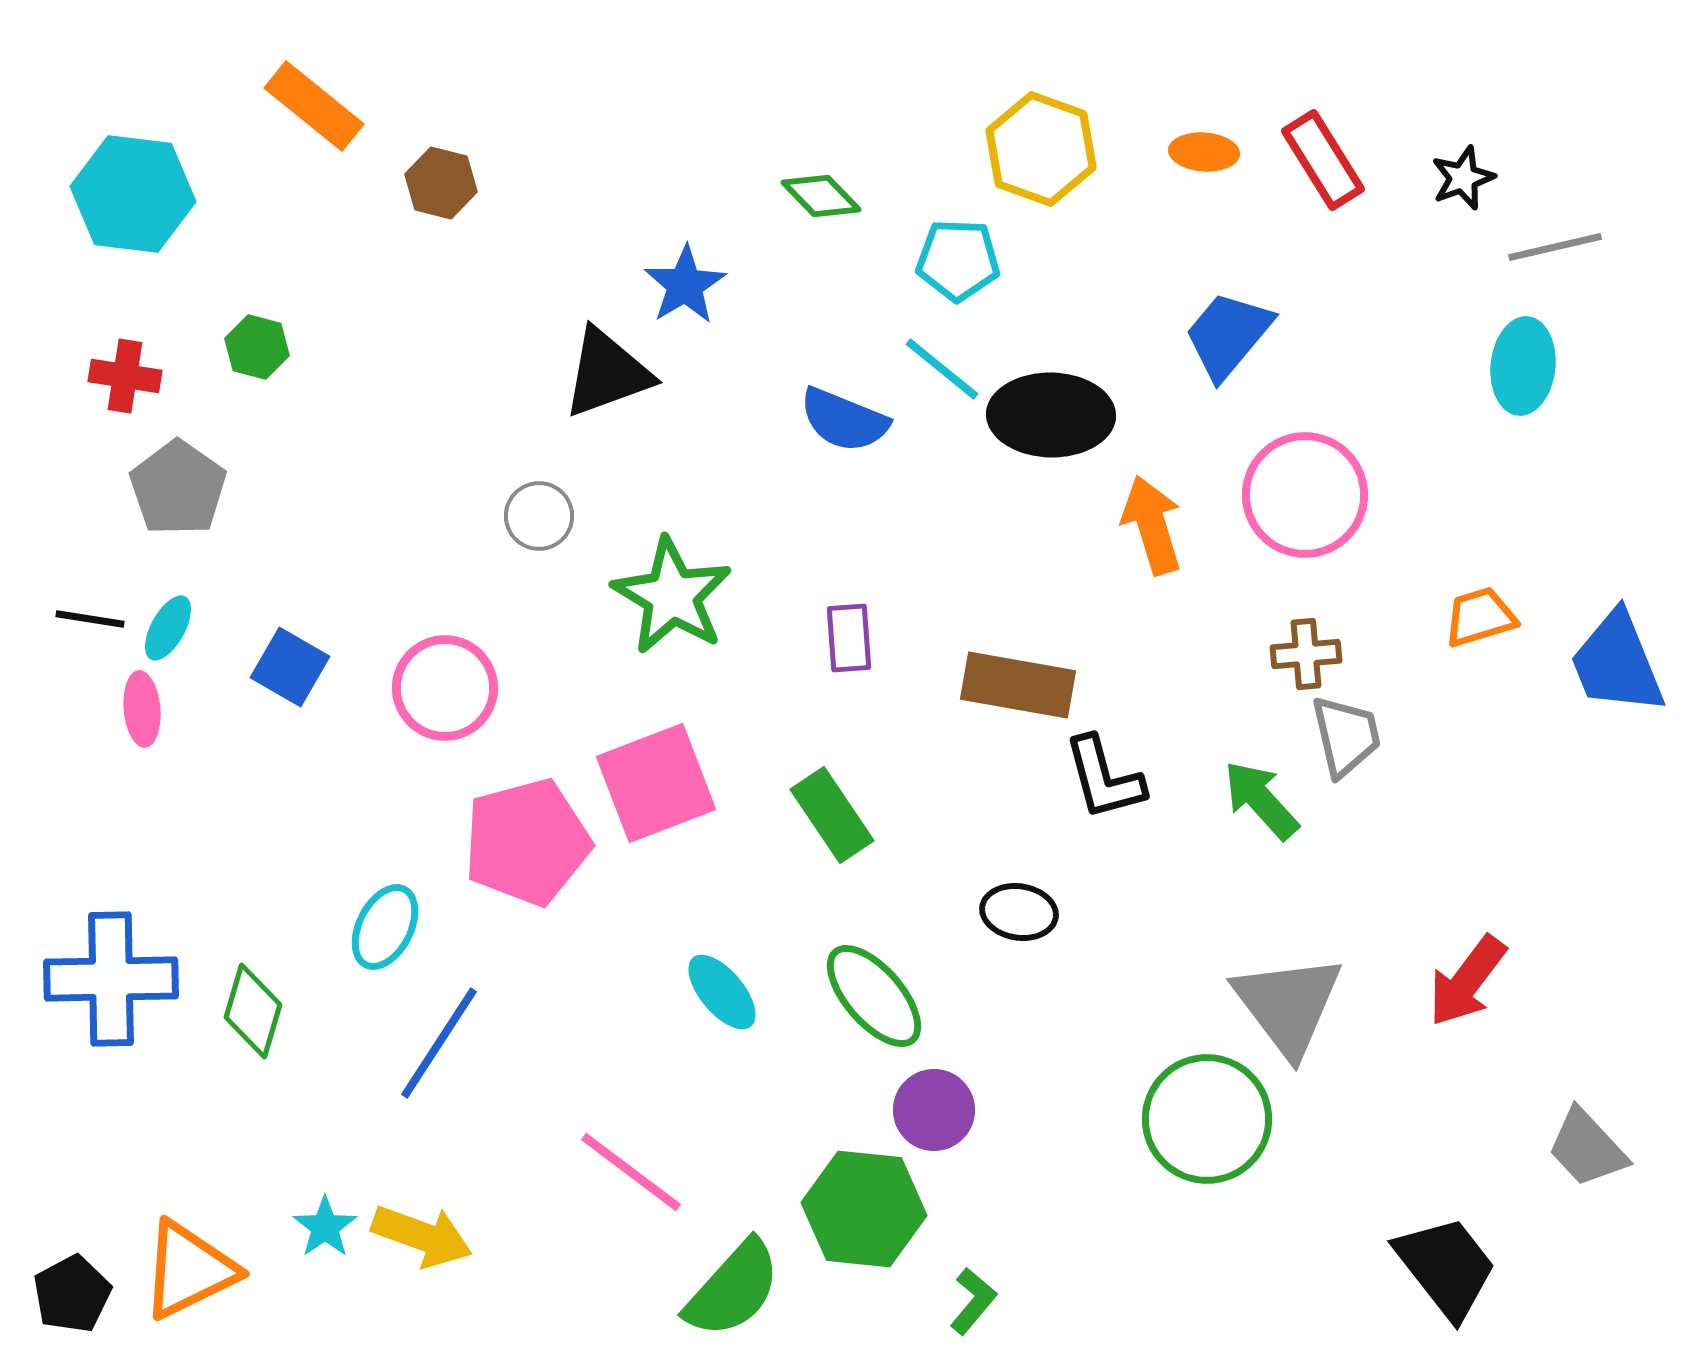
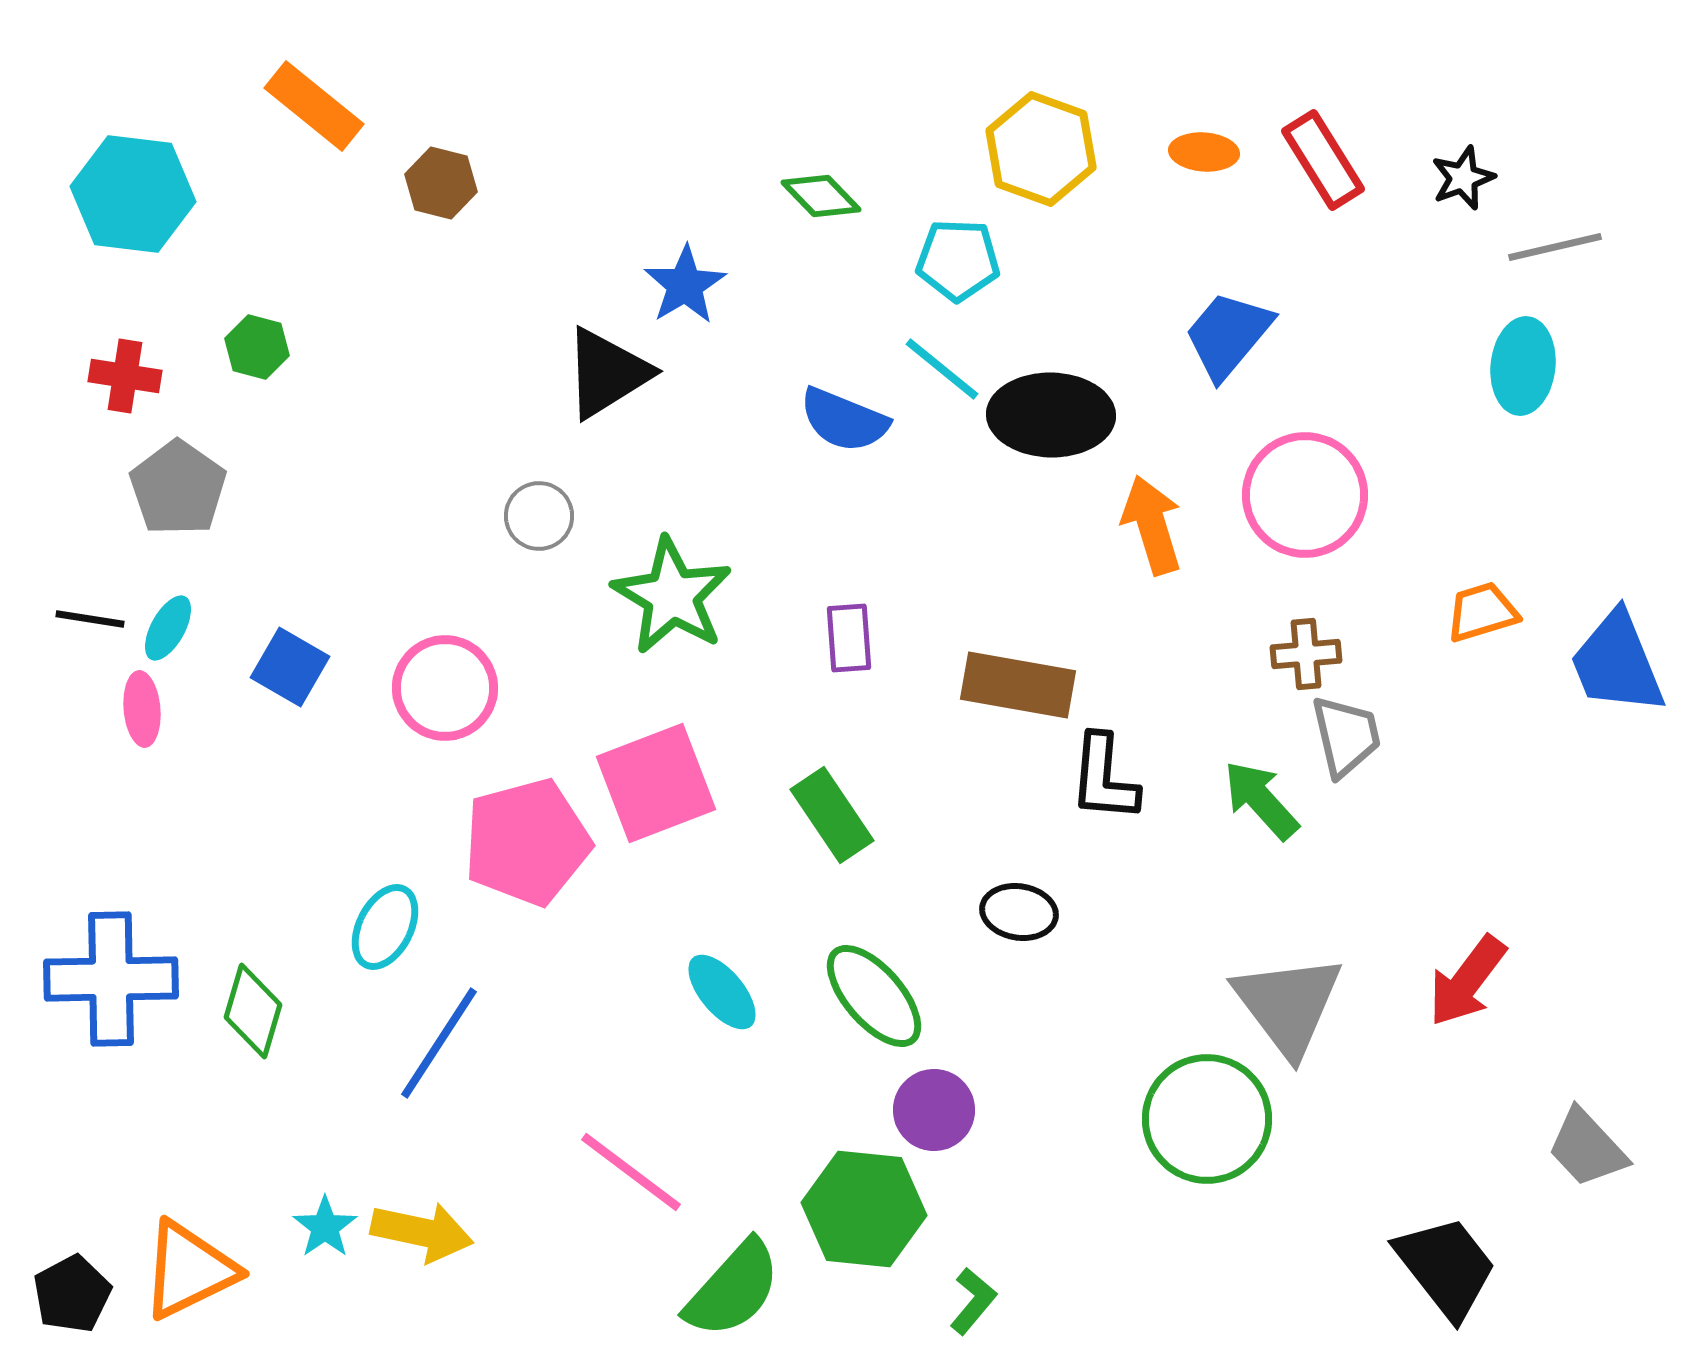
black triangle at (607, 373): rotated 12 degrees counterclockwise
orange trapezoid at (1480, 617): moved 2 px right, 5 px up
black L-shape at (1104, 778): rotated 20 degrees clockwise
yellow arrow at (422, 1236): moved 4 px up; rotated 8 degrees counterclockwise
